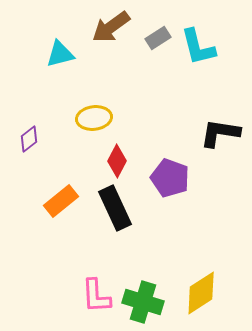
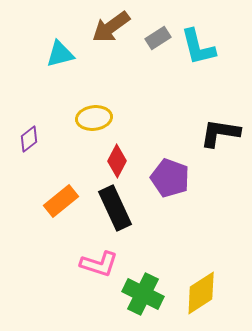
pink L-shape: moved 3 px right, 32 px up; rotated 69 degrees counterclockwise
green cross: moved 8 px up; rotated 9 degrees clockwise
